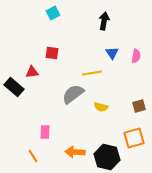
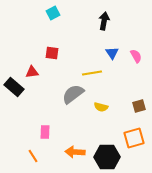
pink semicircle: rotated 40 degrees counterclockwise
black hexagon: rotated 15 degrees counterclockwise
